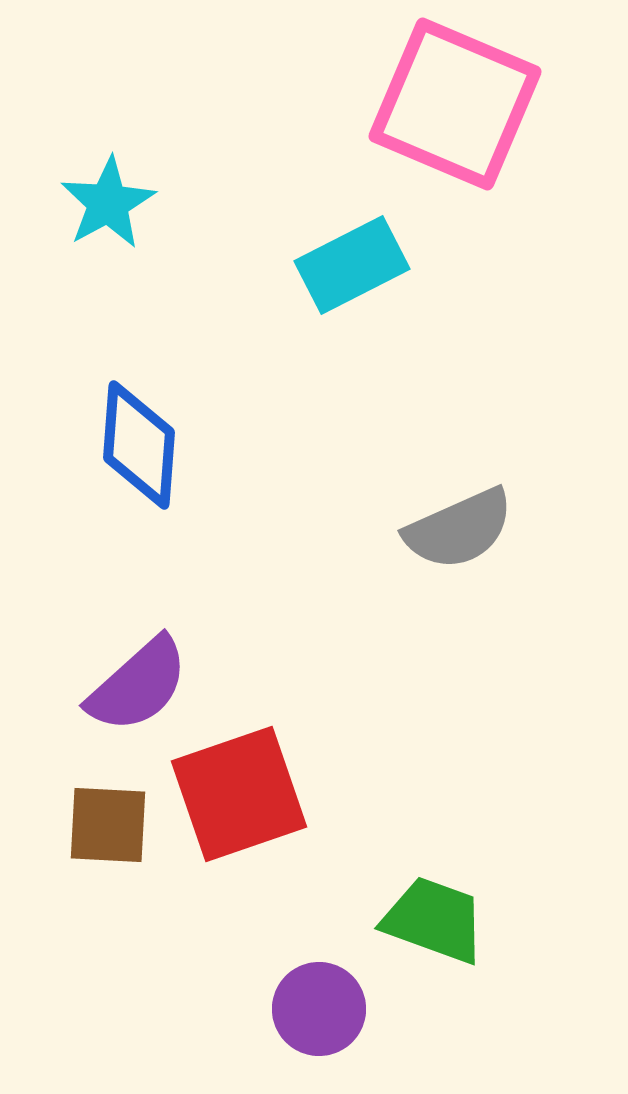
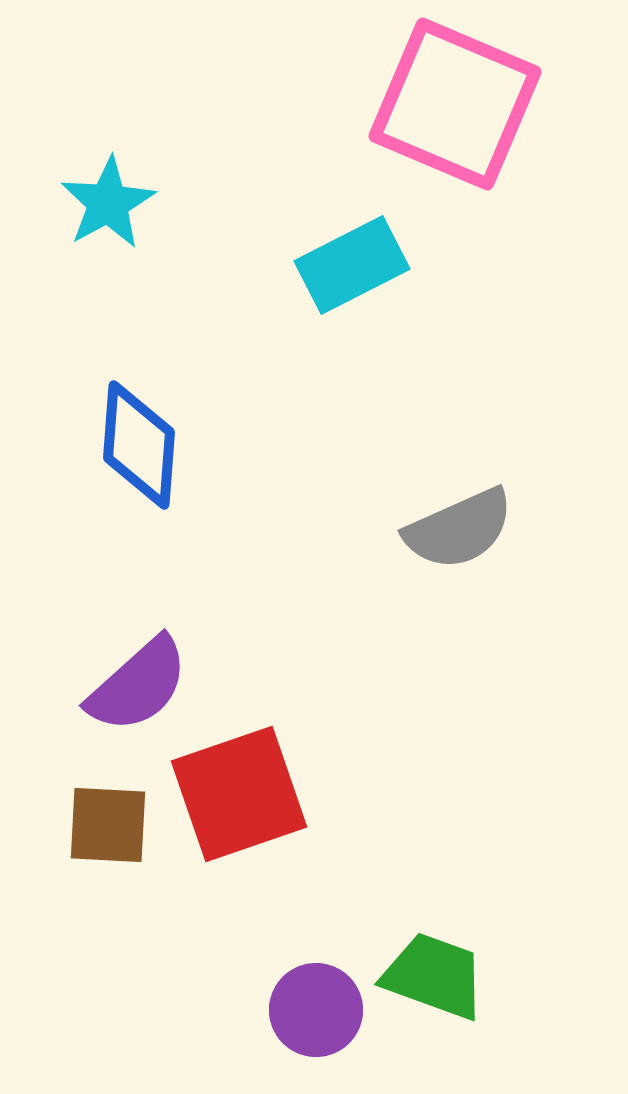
green trapezoid: moved 56 px down
purple circle: moved 3 px left, 1 px down
